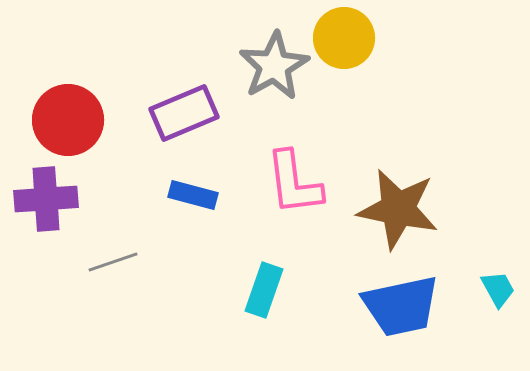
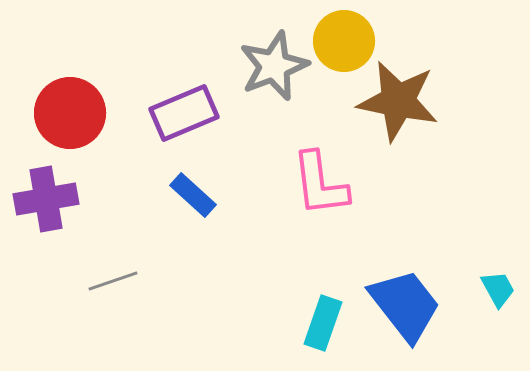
yellow circle: moved 3 px down
gray star: rotated 8 degrees clockwise
red circle: moved 2 px right, 7 px up
pink L-shape: moved 26 px right, 1 px down
blue rectangle: rotated 27 degrees clockwise
purple cross: rotated 6 degrees counterclockwise
brown star: moved 108 px up
gray line: moved 19 px down
cyan rectangle: moved 59 px right, 33 px down
blue trapezoid: moved 4 px right, 1 px up; rotated 116 degrees counterclockwise
